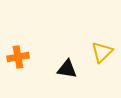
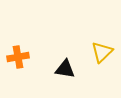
black triangle: moved 2 px left
